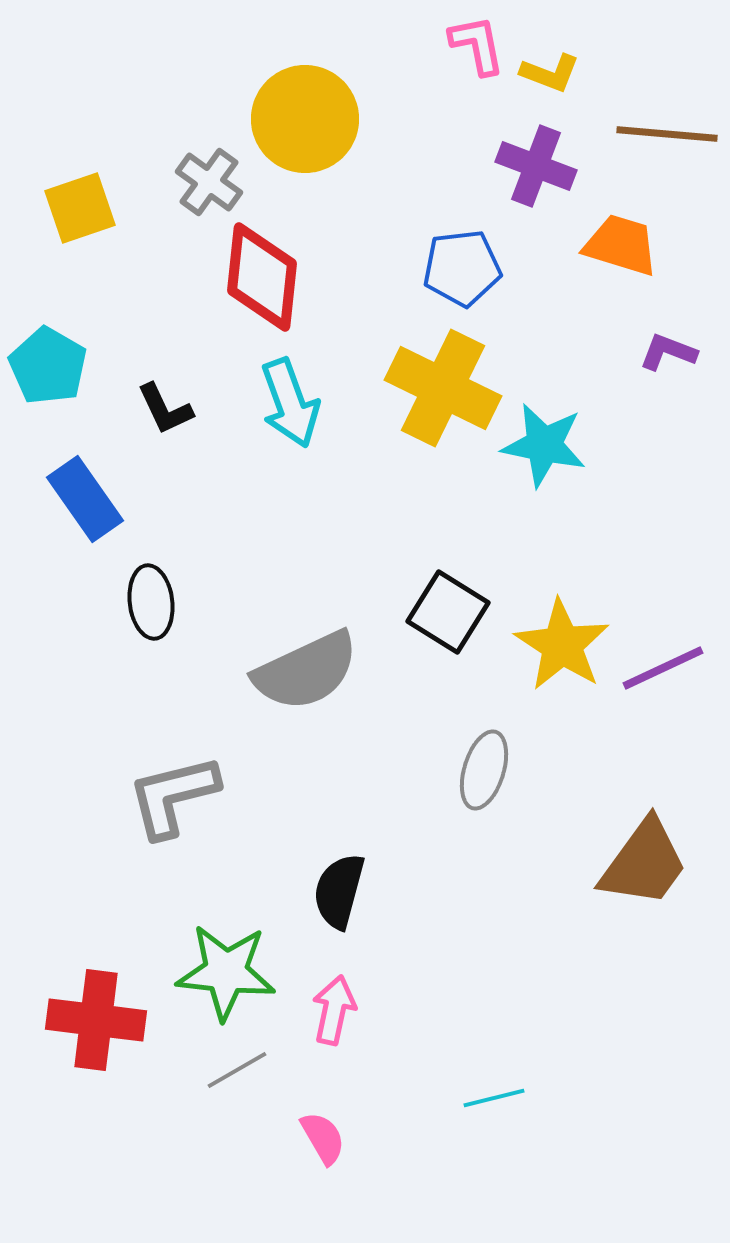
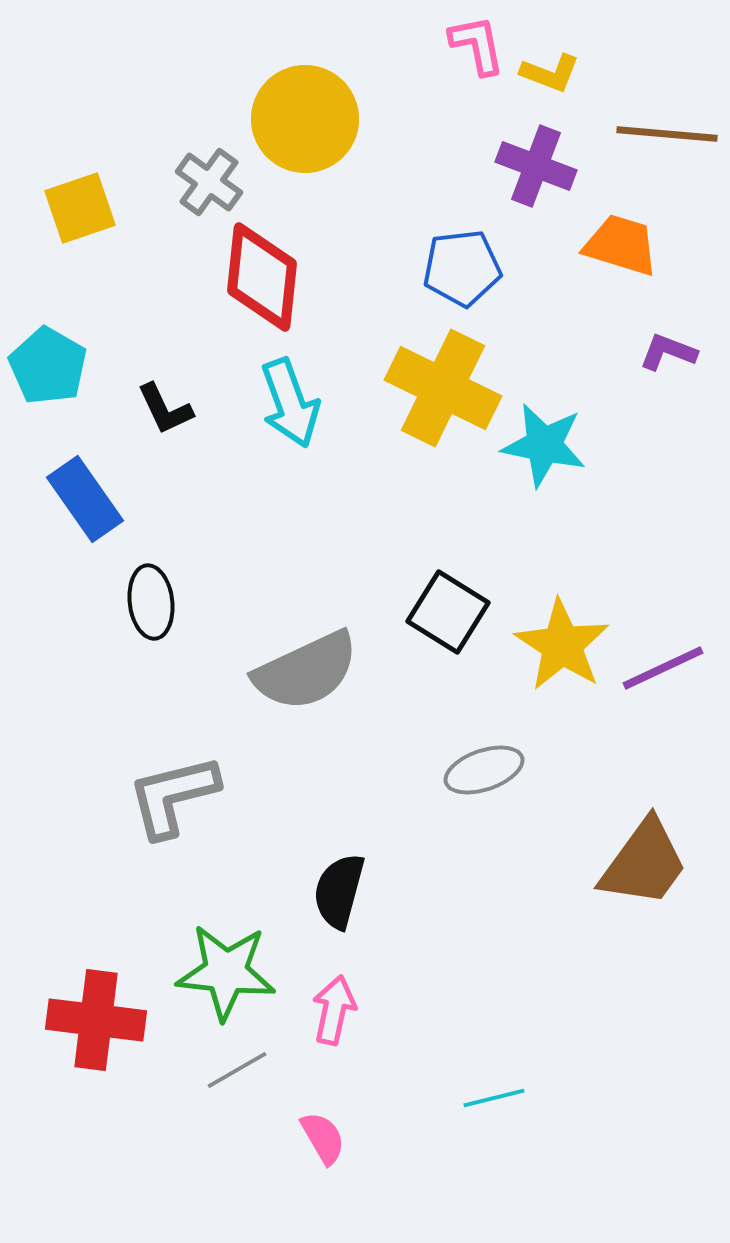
gray ellipse: rotated 54 degrees clockwise
